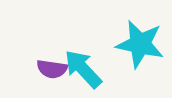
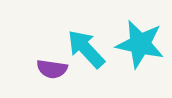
cyan arrow: moved 3 px right, 20 px up
